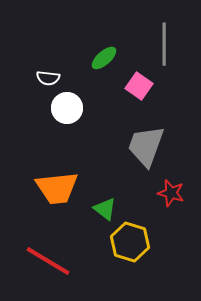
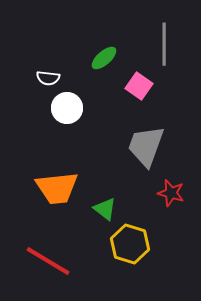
yellow hexagon: moved 2 px down
